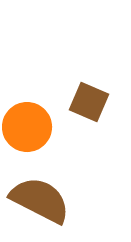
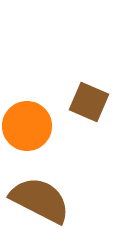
orange circle: moved 1 px up
